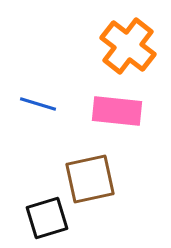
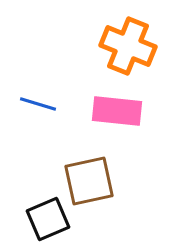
orange cross: rotated 16 degrees counterclockwise
brown square: moved 1 px left, 2 px down
black square: moved 1 px right, 1 px down; rotated 6 degrees counterclockwise
